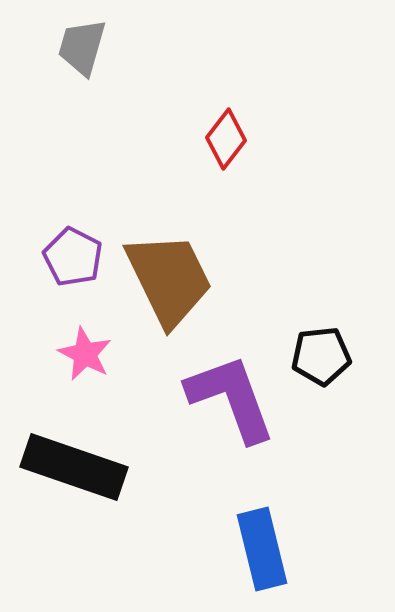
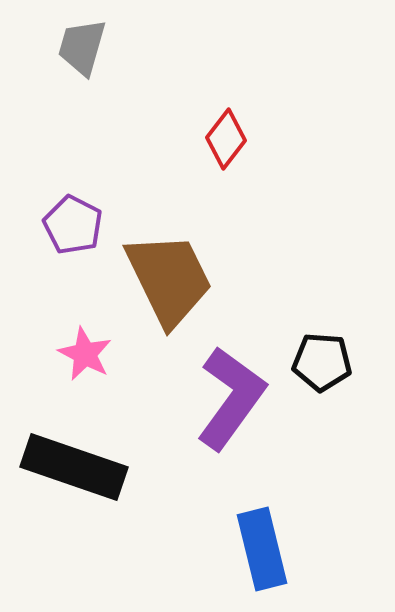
purple pentagon: moved 32 px up
black pentagon: moved 1 px right, 6 px down; rotated 10 degrees clockwise
purple L-shape: rotated 56 degrees clockwise
